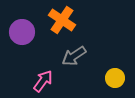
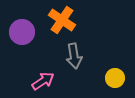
gray arrow: rotated 65 degrees counterclockwise
pink arrow: rotated 20 degrees clockwise
